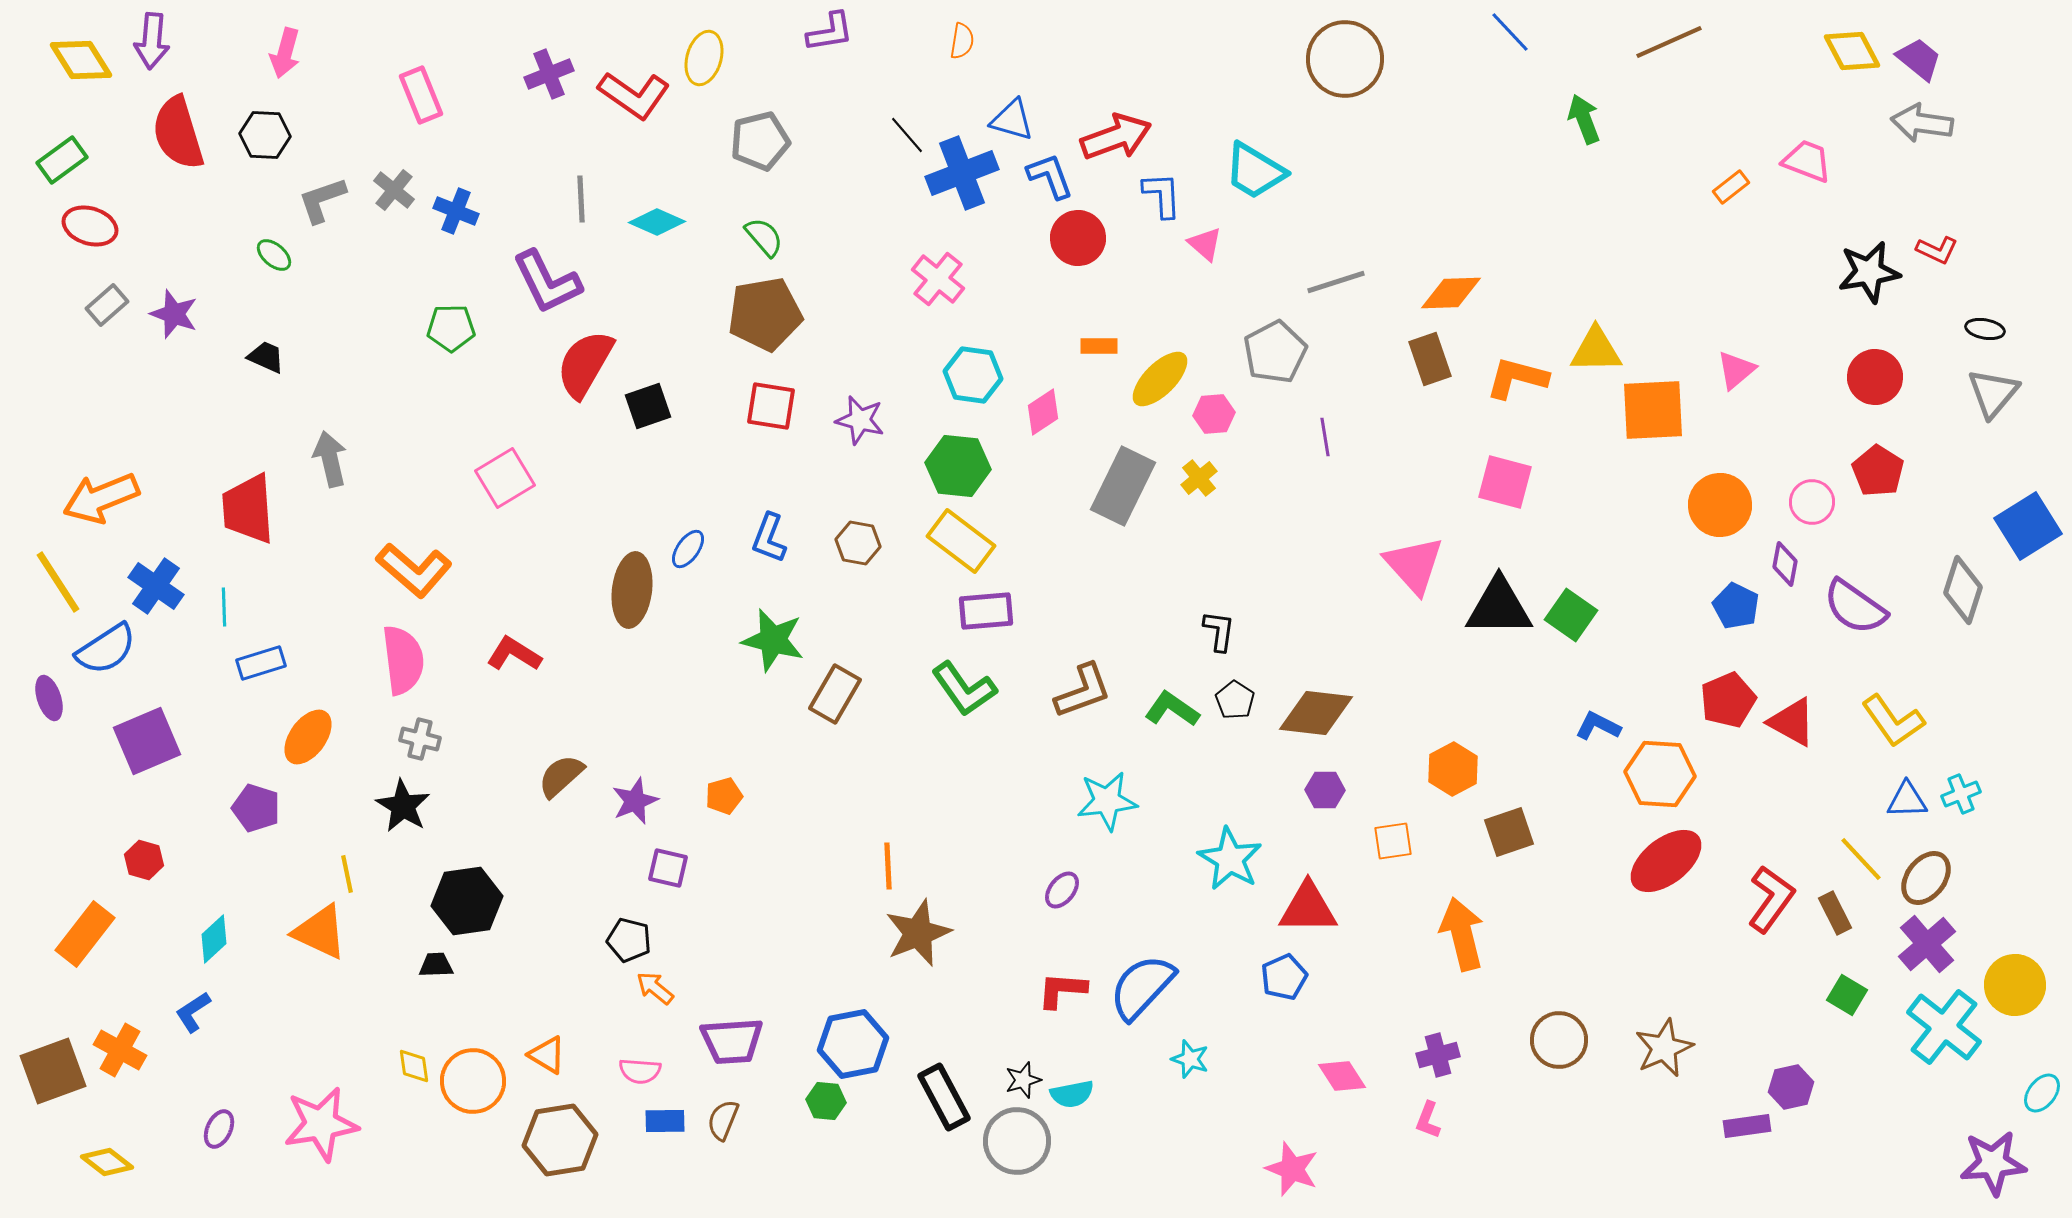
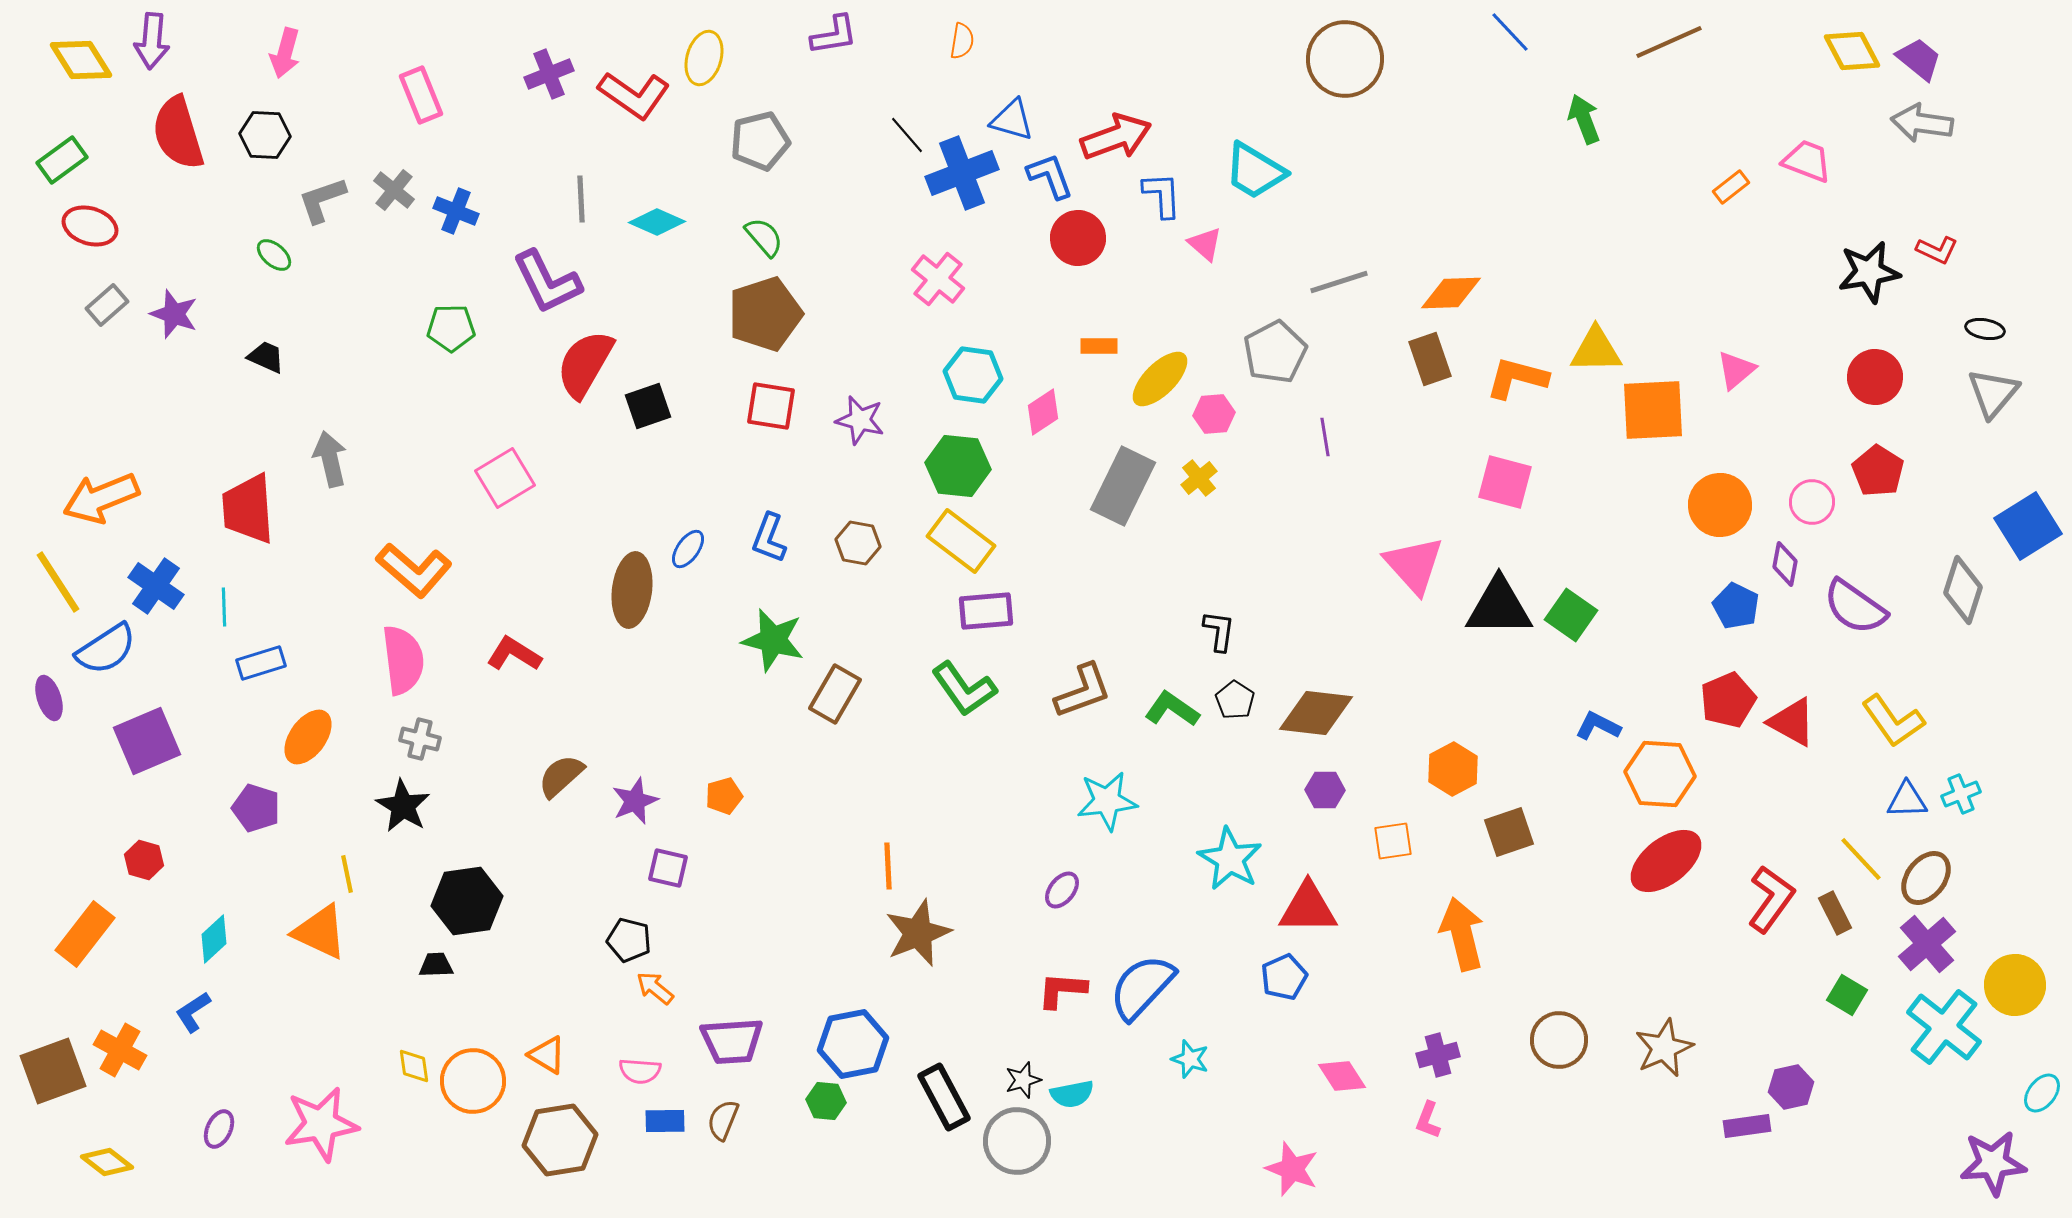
purple L-shape at (830, 32): moved 4 px right, 3 px down
gray line at (1336, 282): moved 3 px right
brown pentagon at (765, 314): rotated 8 degrees counterclockwise
